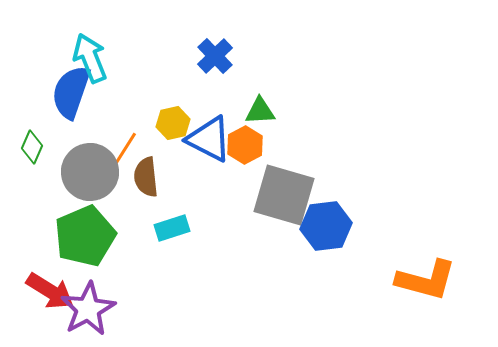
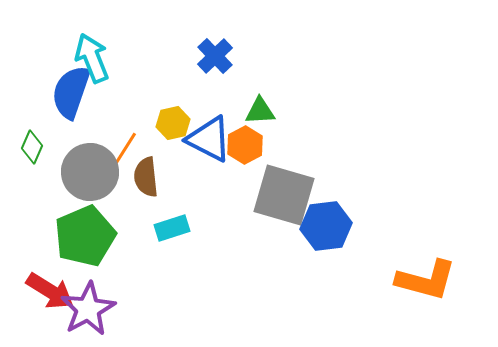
cyan arrow: moved 2 px right
